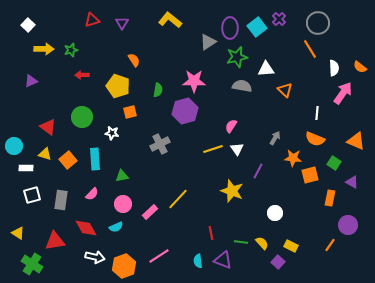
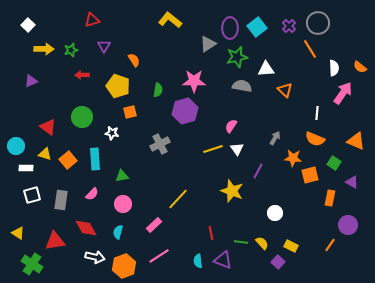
purple cross at (279, 19): moved 10 px right, 7 px down
purple triangle at (122, 23): moved 18 px left, 23 px down
gray triangle at (208, 42): moved 2 px down
cyan circle at (14, 146): moved 2 px right
pink rectangle at (150, 212): moved 4 px right, 13 px down
cyan semicircle at (116, 227): moved 2 px right, 5 px down; rotated 128 degrees clockwise
